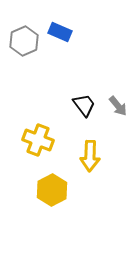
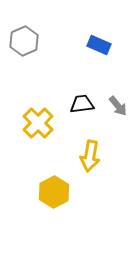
blue rectangle: moved 39 px right, 13 px down
black trapezoid: moved 2 px left, 1 px up; rotated 60 degrees counterclockwise
yellow cross: moved 17 px up; rotated 24 degrees clockwise
yellow arrow: rotated 8 degrees clockwise
yellow hexagon: moved 2 px right, 2 px down
